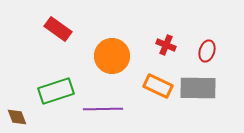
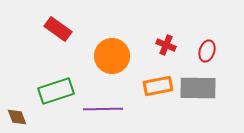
orange rectangle: rotated 36 degrees counterclockwise
